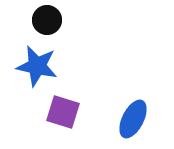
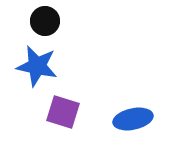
black circle: moved 2 px left, 1 px down
blue ellipse: rotated 51 degrees clockwise
